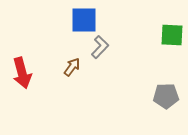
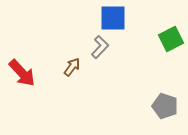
blue square: moved 29 px right, 2 px up
green square: moved 1 px left, 4 px down; rotated 30 degrees counterclockwise
red arrow: rotated 28 degrees counterclockwise
gray pentagon: moved 1 px left, 10 px down; rotated 20 degrees clockwise
